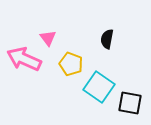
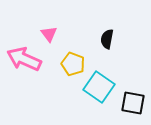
pink triangle: moved 1 px right, 4 px up
yellow pentagon: moved 2 px right
black square: moved 3 px right
